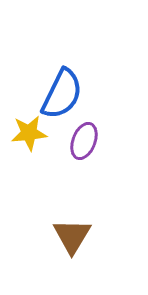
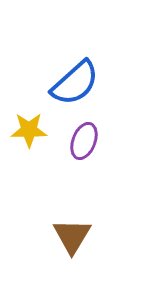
blue semicircle: moved 13 px right, 11 px up; rotated 22 degrees clockwise
yellow star: moved 3 px up; rotated 6 degrees clockwise
